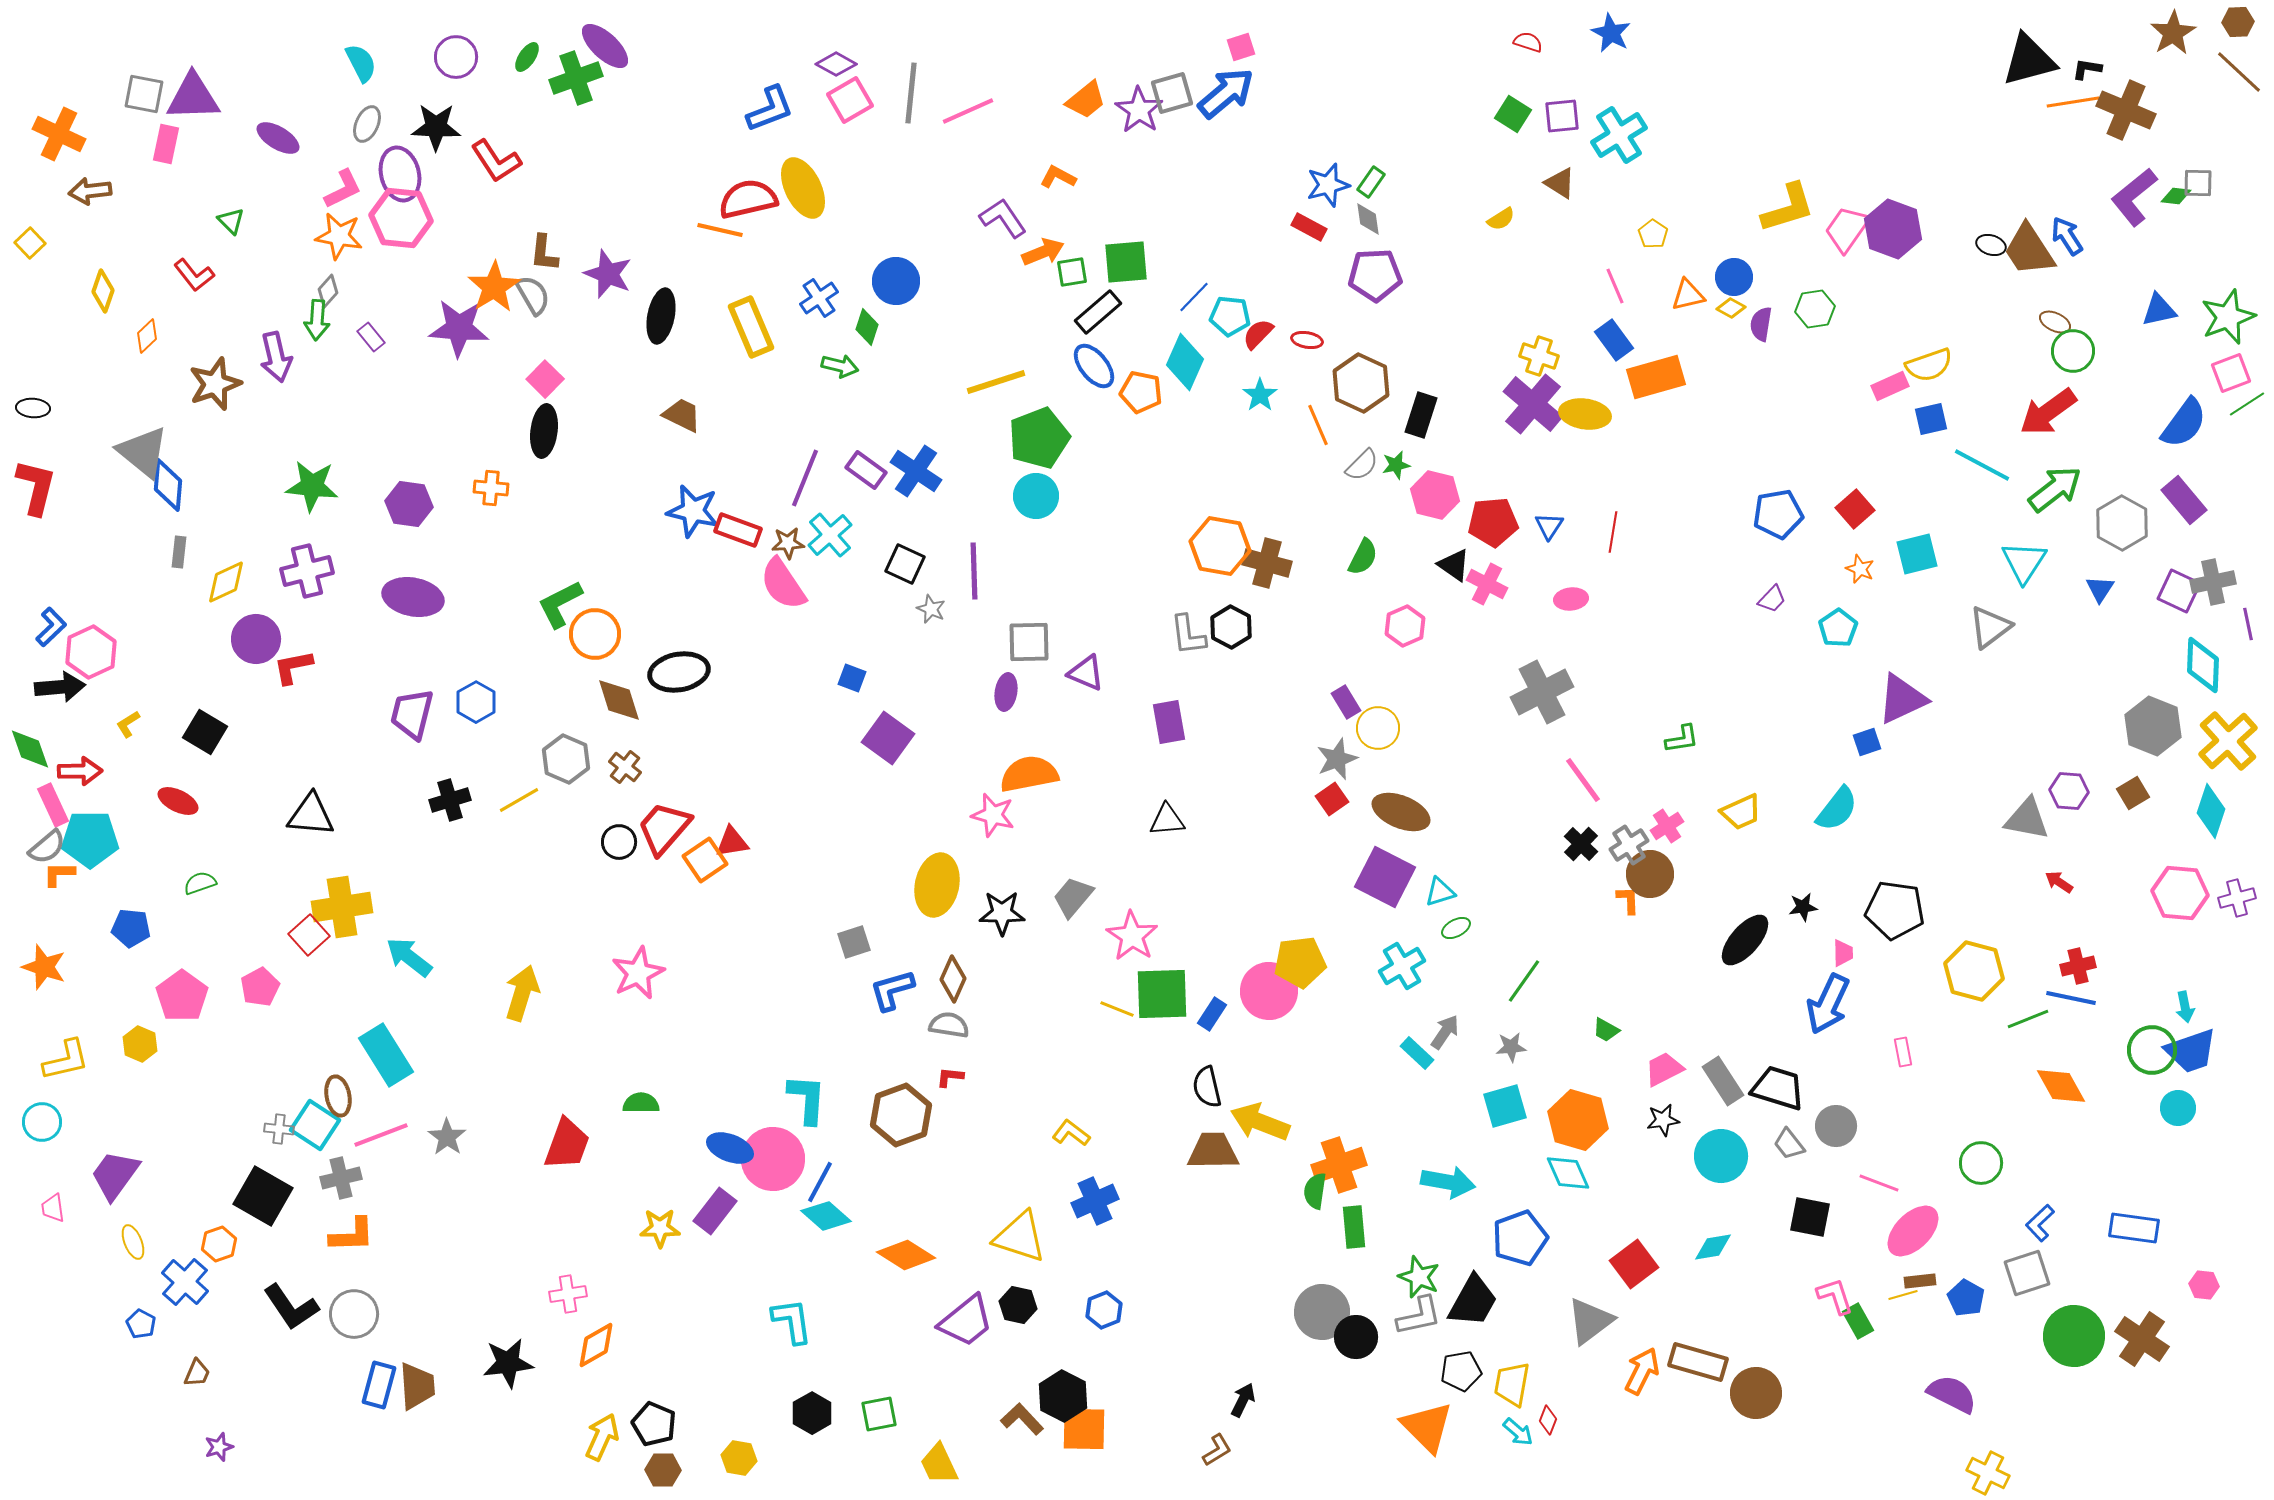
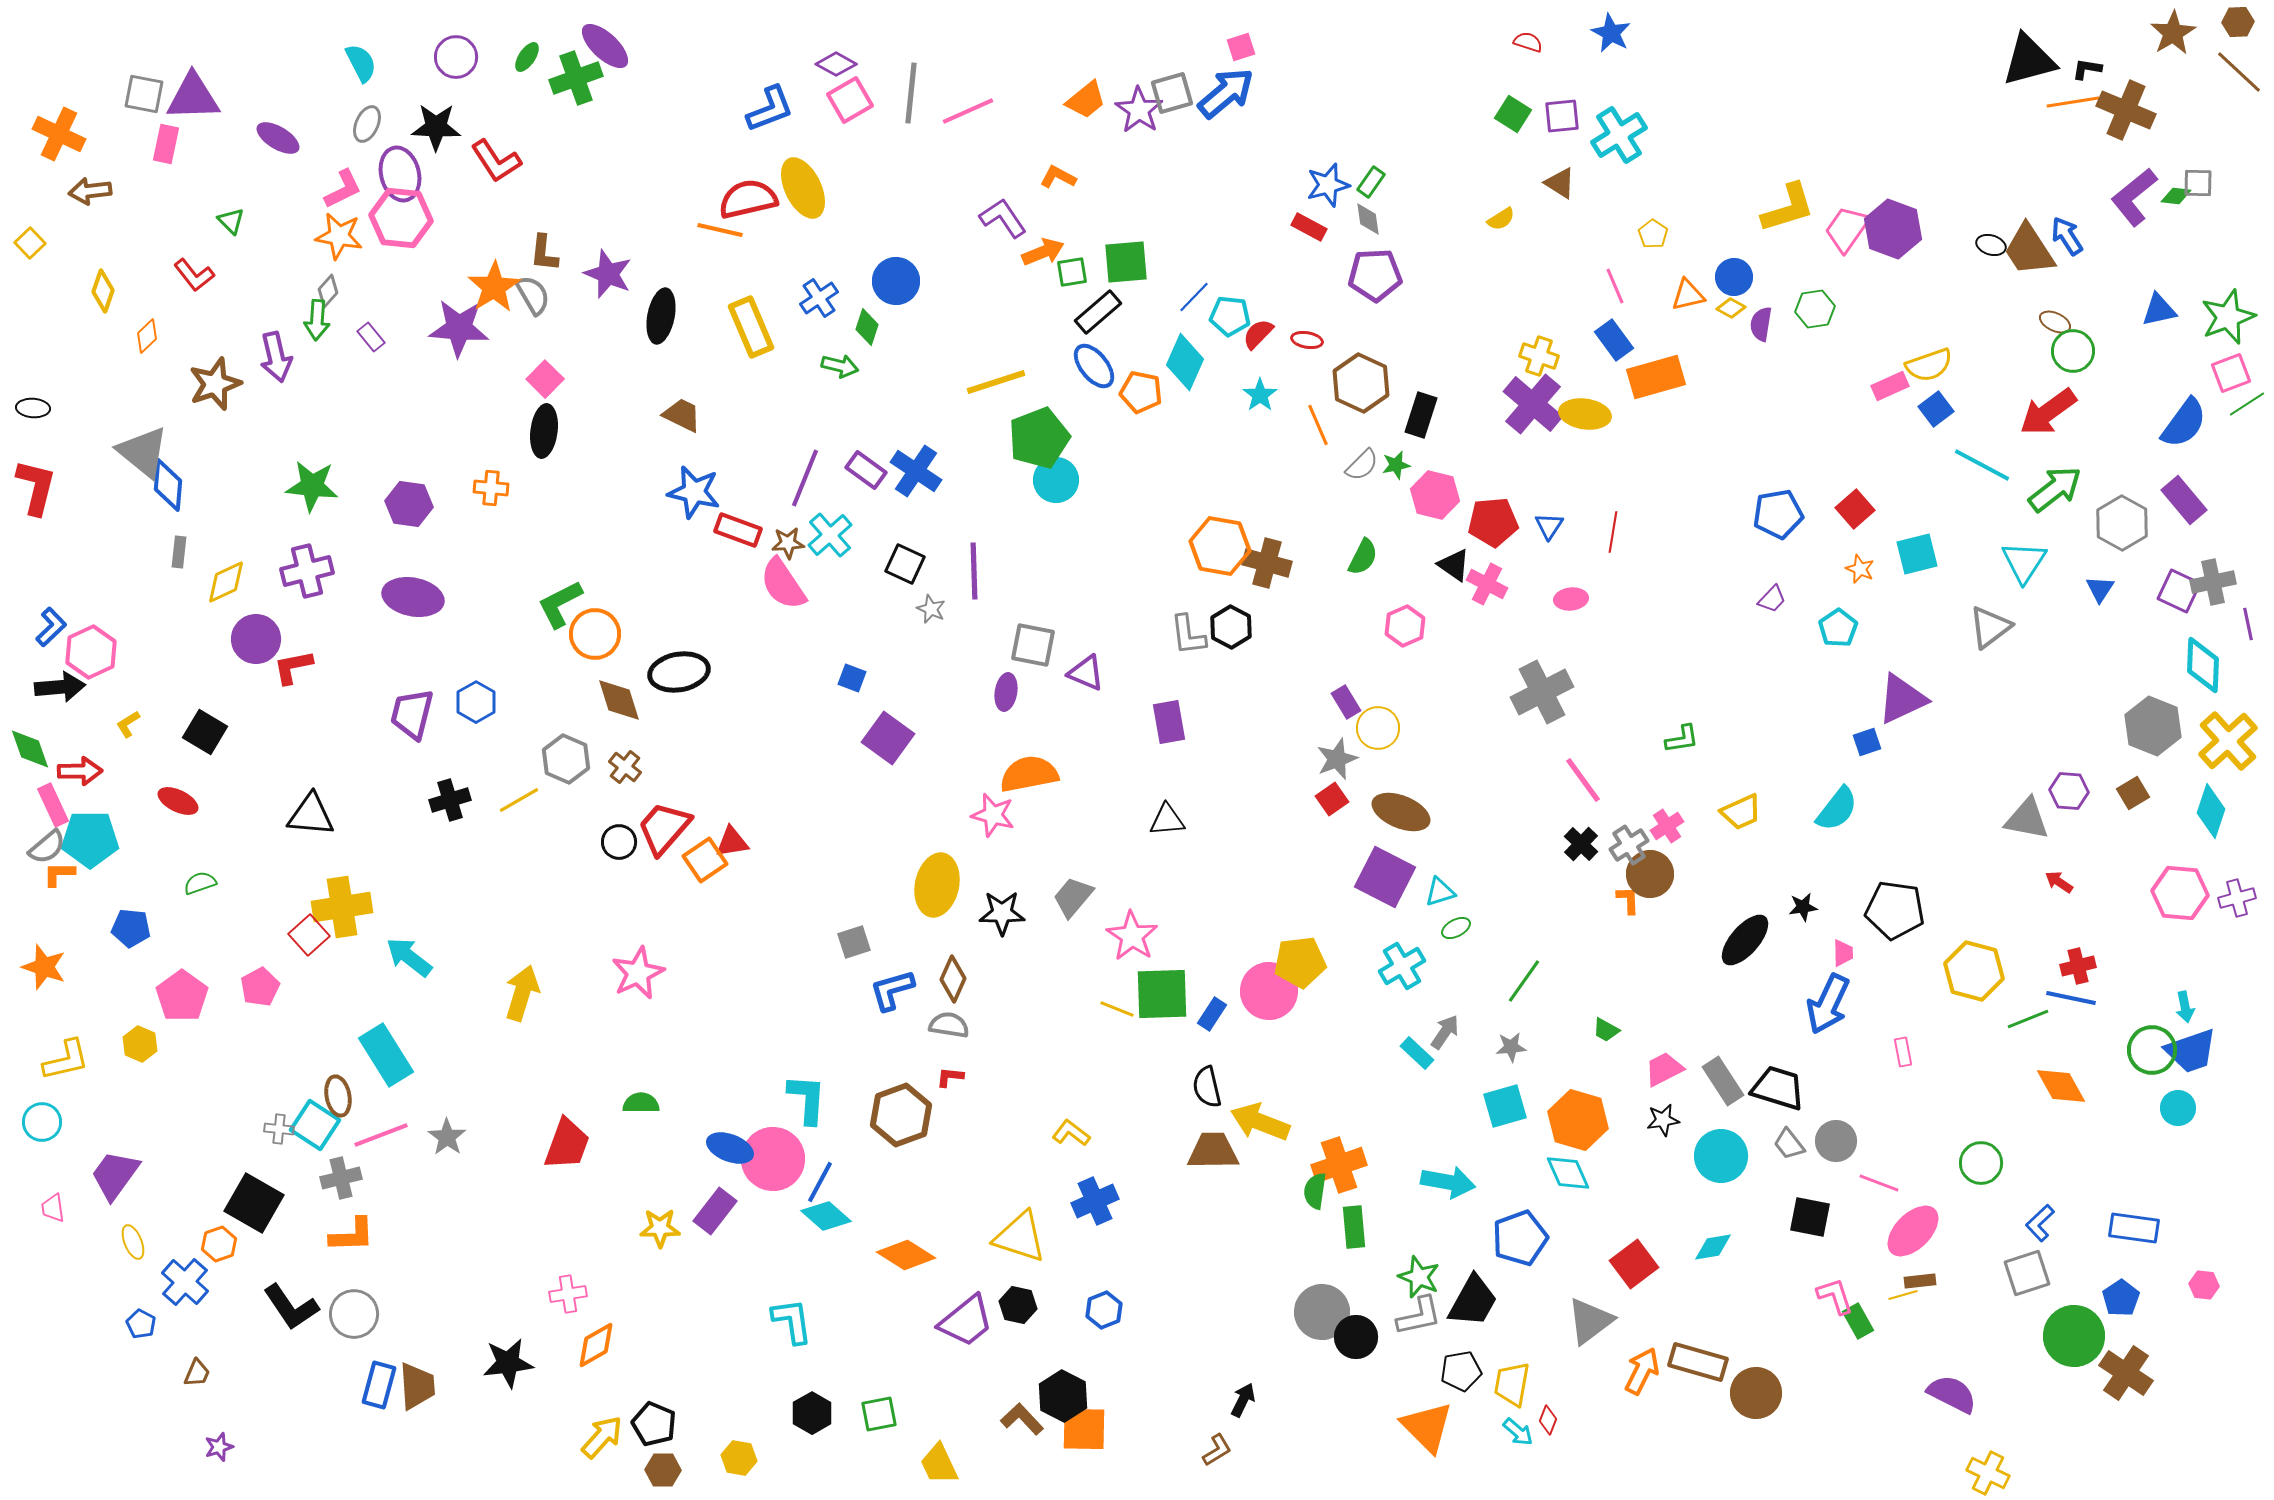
blue square at (1931, 419): moved 5 px right, 10 px up; rotated 24 degrees counterclockwise
cyan circle at (1036, 496): moved 20 px right, 16 px up
blue star at (693, 511): moved 1 px right, 19 px up
gray square at (1029, 642): moved 4 px right, 3 px down; rotated 12 degrees clockwise
gray circle at (1836, 1126): moved 15 px down
black square at (263, 1196): moved 9 px left, 7 px down
blue pentagon at (1966, 1298): moved 155 px right; rotated 9 degrees clockwise
brown cross at (2142, 1339): moved 16 px left, 34 px down
yellow arrow at (602, 1437): rotated 18 degrees clockwise
